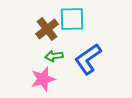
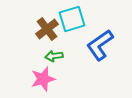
cyan square: rotated 16 degrees counterclockwise
blue L-shape: moved 12 px right, 14 px up
